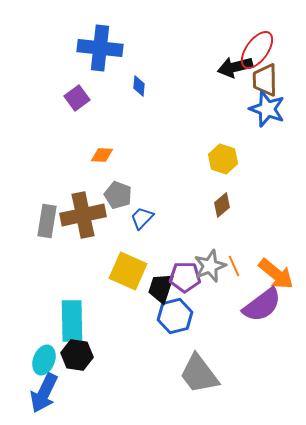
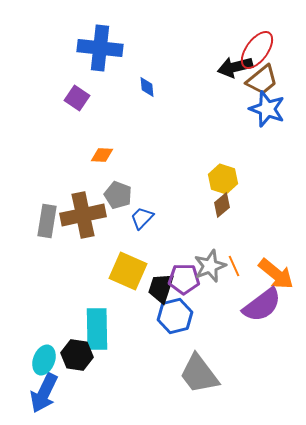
brown trapezoid: moved 3 px left; rotated 128 degrees counterclockwise
blue diamond: moved 8 px right, 1 px down; rotated 10 degrees counterclockwise
purple square: rotated 20 degrees counterclockwise
yellow hexagon: moved 20 px down
purple pentagon: moved 1 px left, 2 px down
cyan rectangle: moved 25 px right, 8 px down
